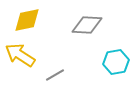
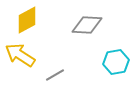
yellow diamond: rotated 16 degrees counterclockwise
